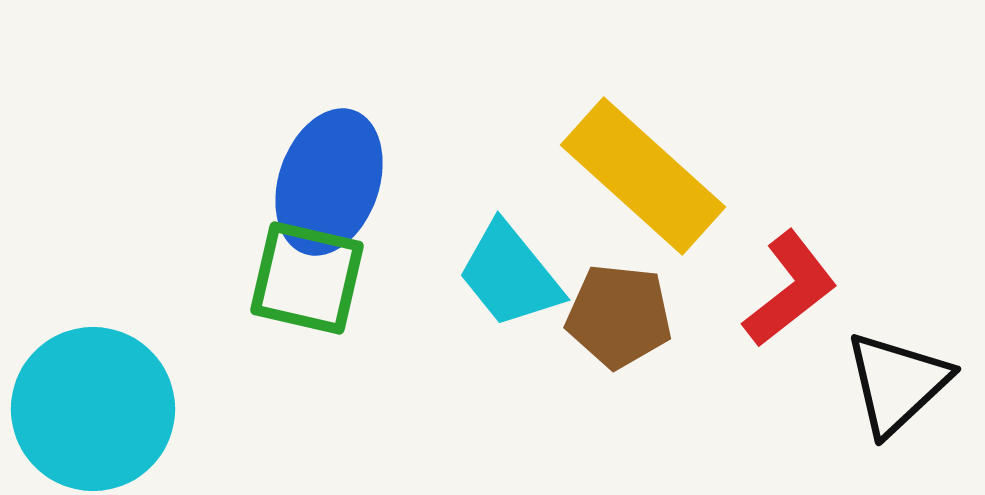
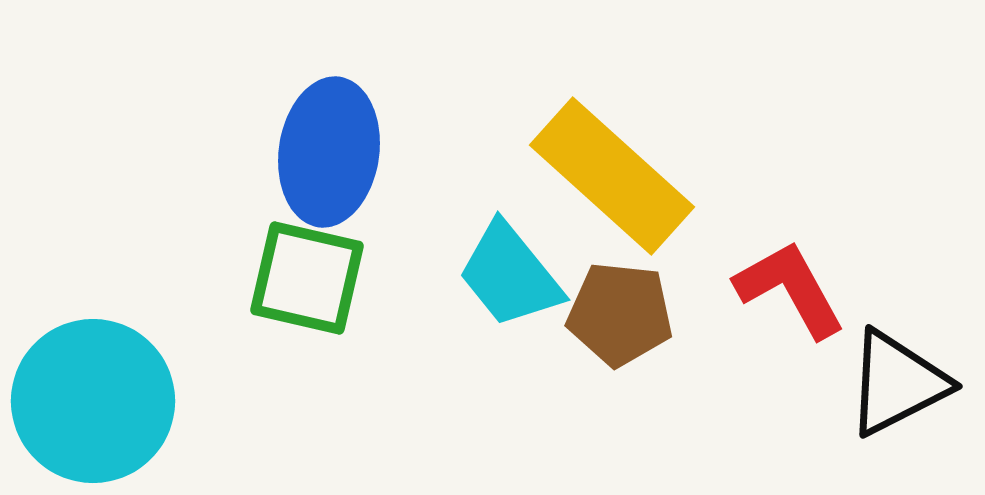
yellow rectangle: moved 31 px left
blue ellipse: moved 30 px up; rotated 11 degrees counterclockwise
red L-shape: rotated 81 degrees counterclockwise
brown pentagon: moved 1 px right, 2 px up
black triangle: rotated 16 degrees clockwise
cyan circle: moved 8 px up
